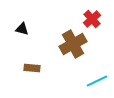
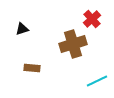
black triangle: rotated 32 degrees counterclockwise
brown cross: rotated 12 degrees clockwise
